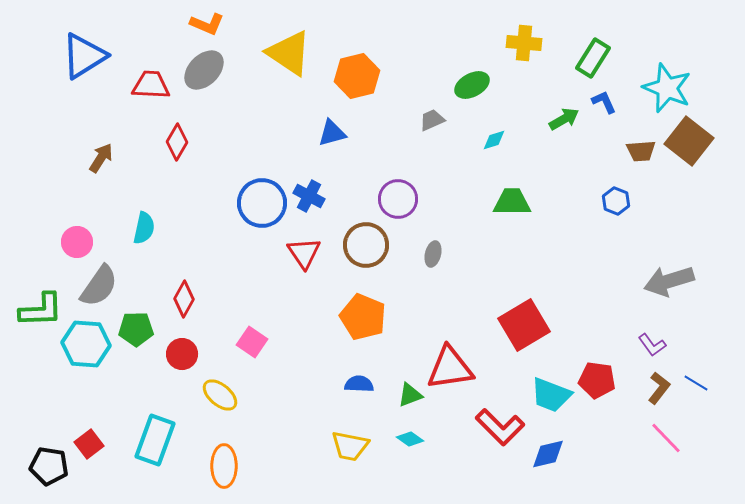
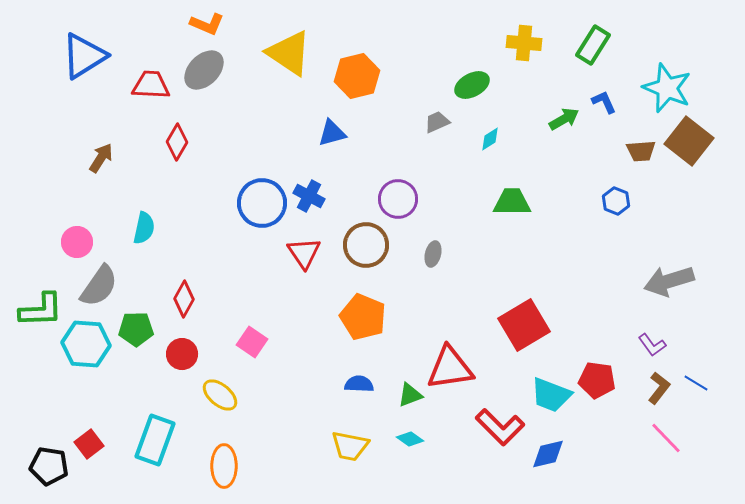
green rectangle at (593, 58): moved 13 px up
gray trapezoid at (432, 120): moved 5 px right, 2 px down
cyan diamond at (494, 140): moved 4 px left, 1 px up; rotated 15 degrees counterclockwise
